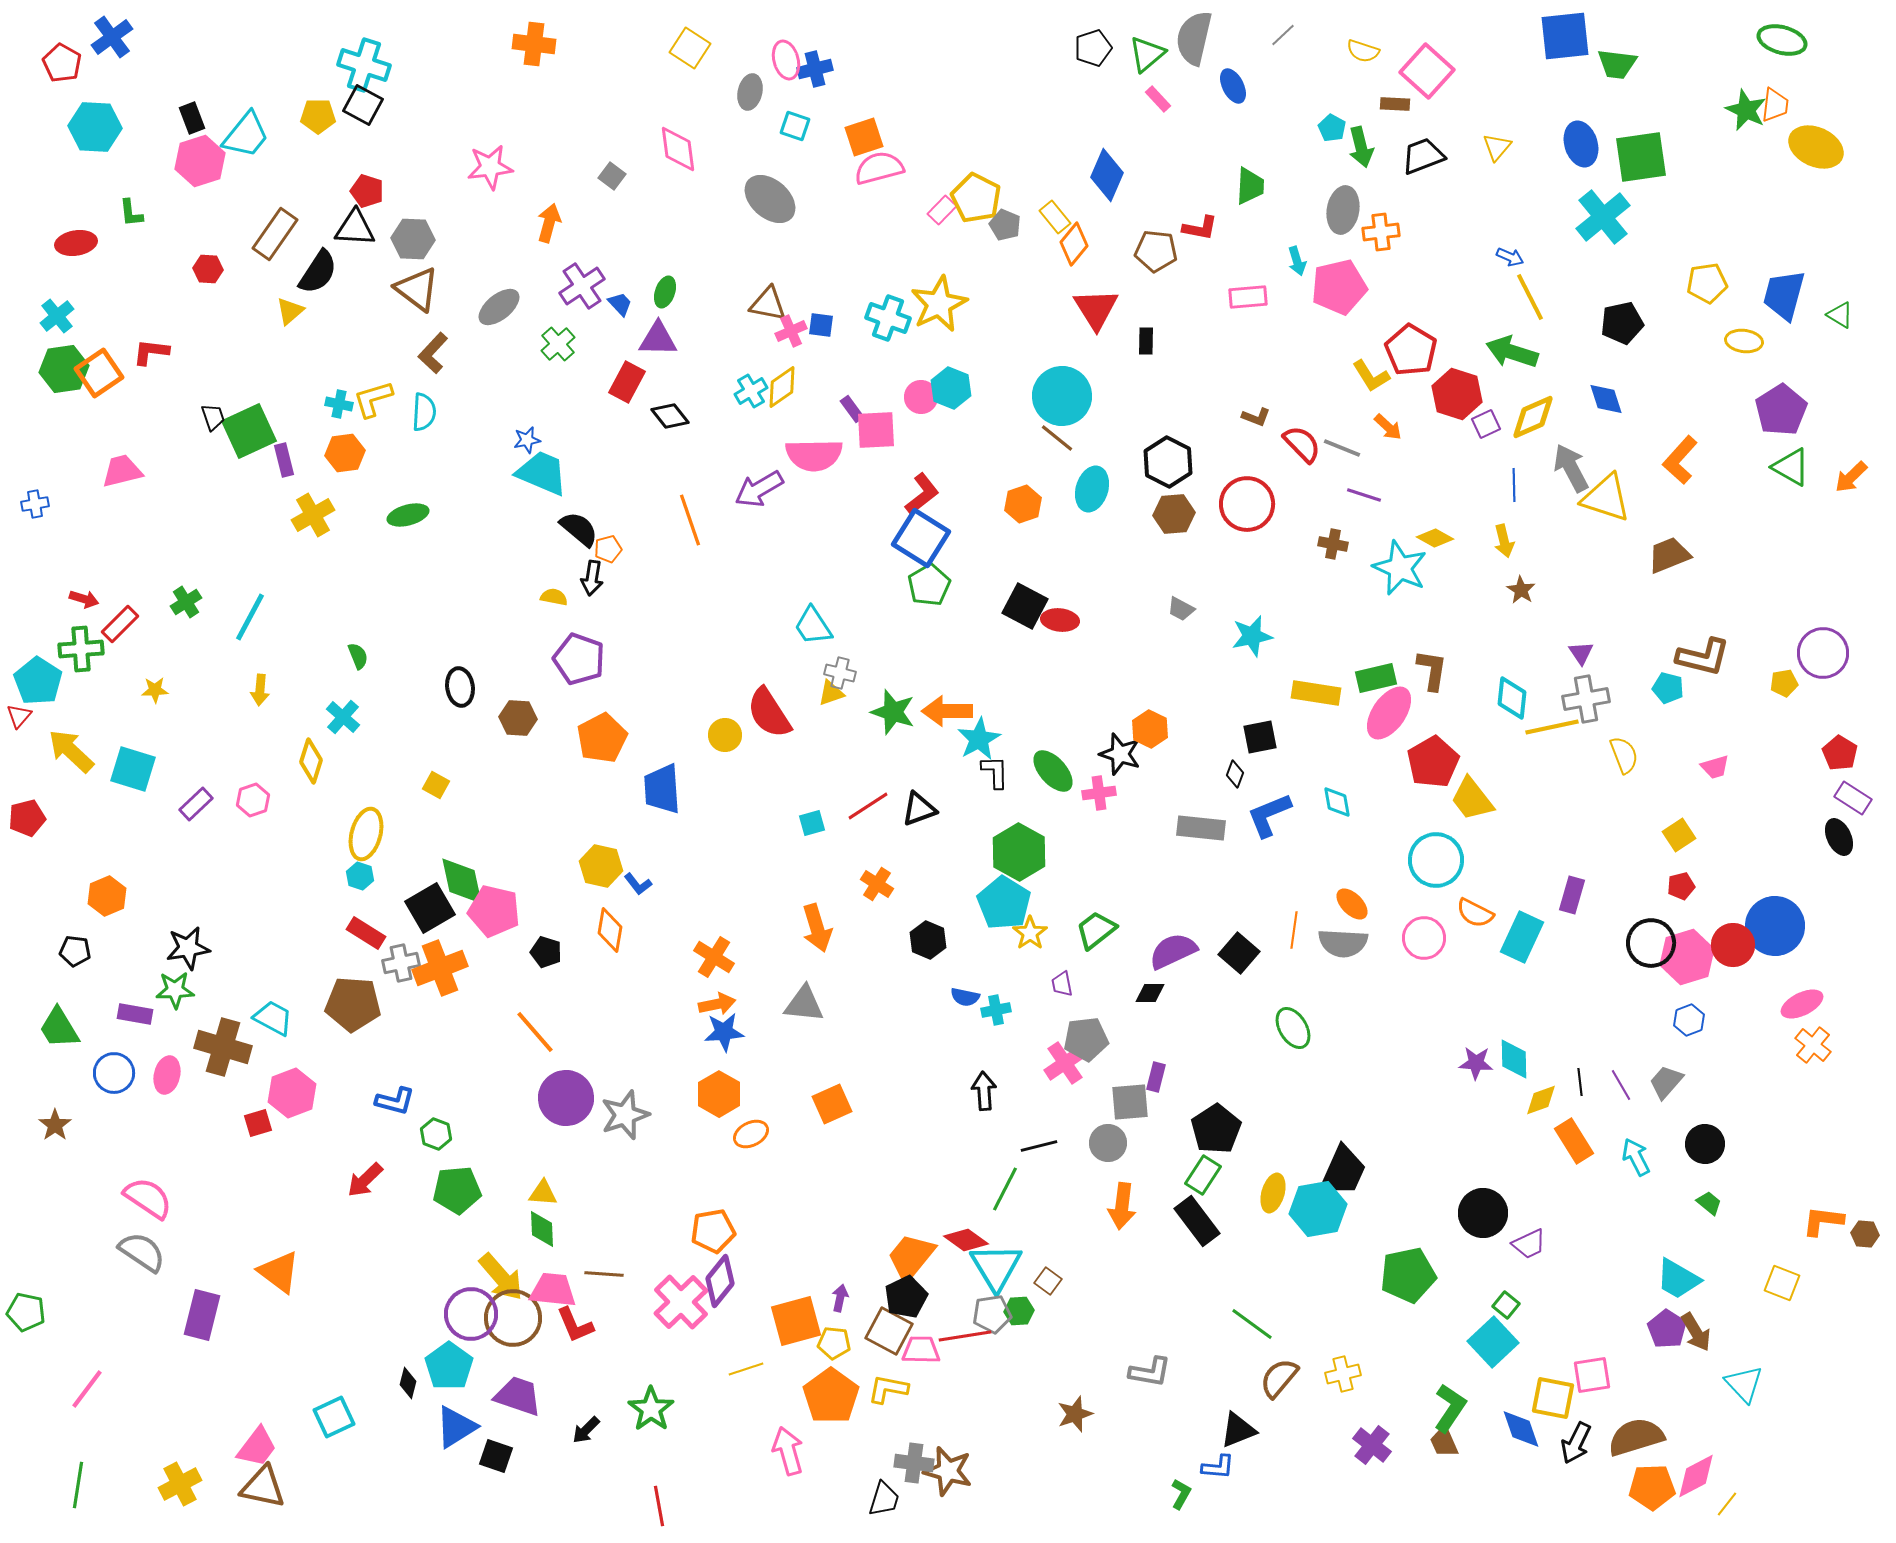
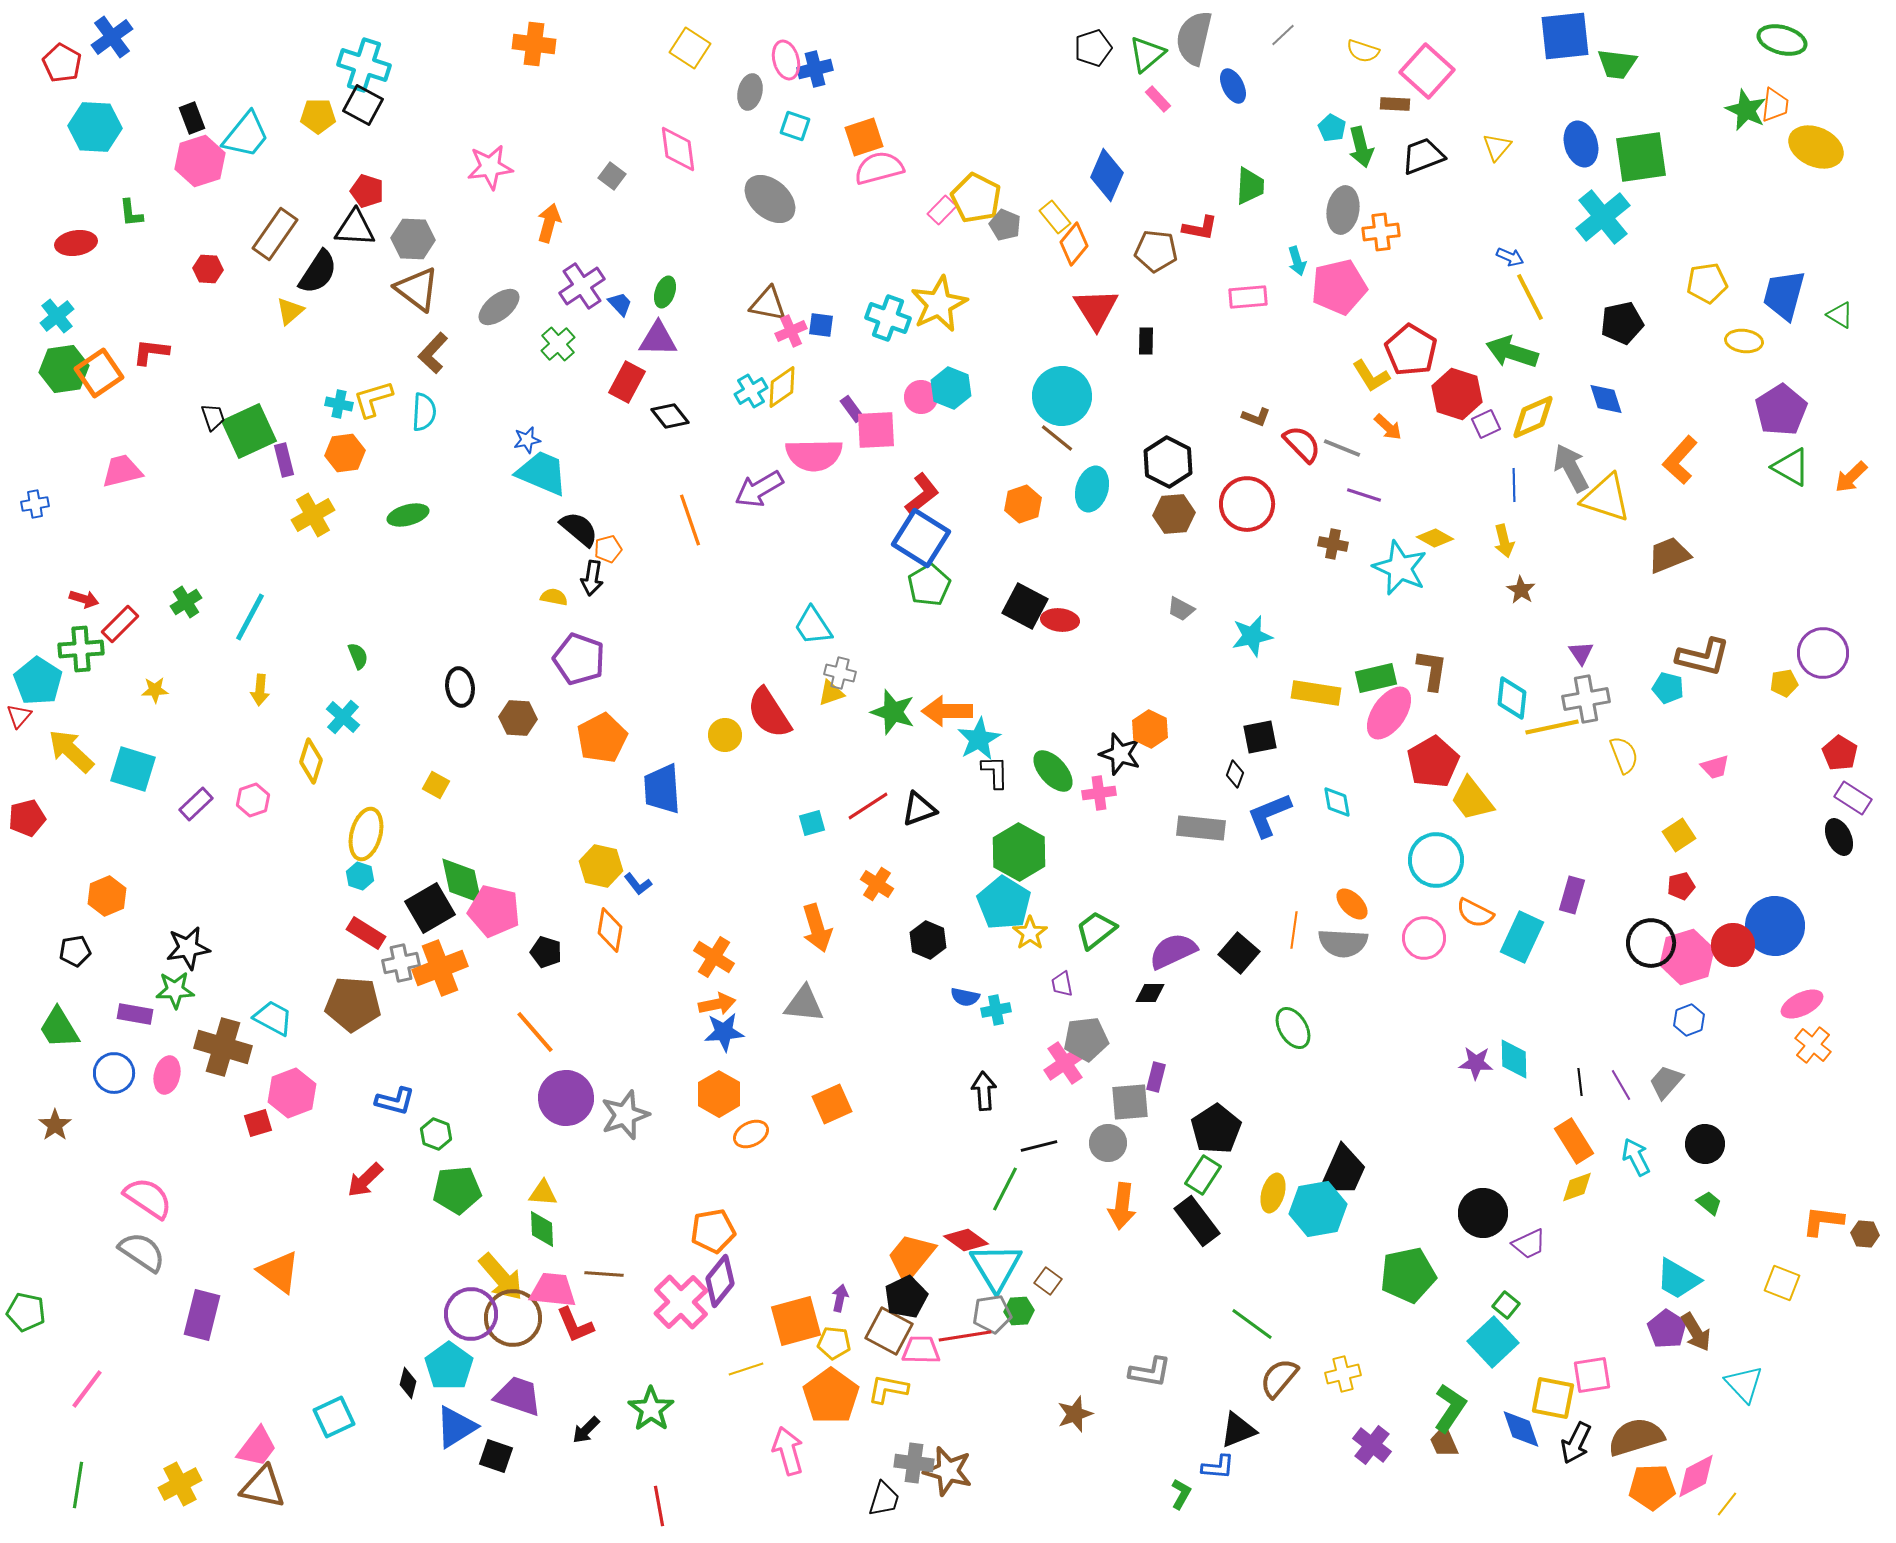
black pentagon at (75, 951): rotated 16 degrees counterclockwise
yellow diamond at (1541, 1100): moved 36 px right, 87 px down
